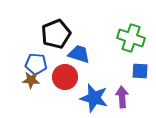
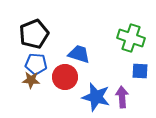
black pentagon: moved 22 px left
blue star: moved 2 px right, 1 px up
